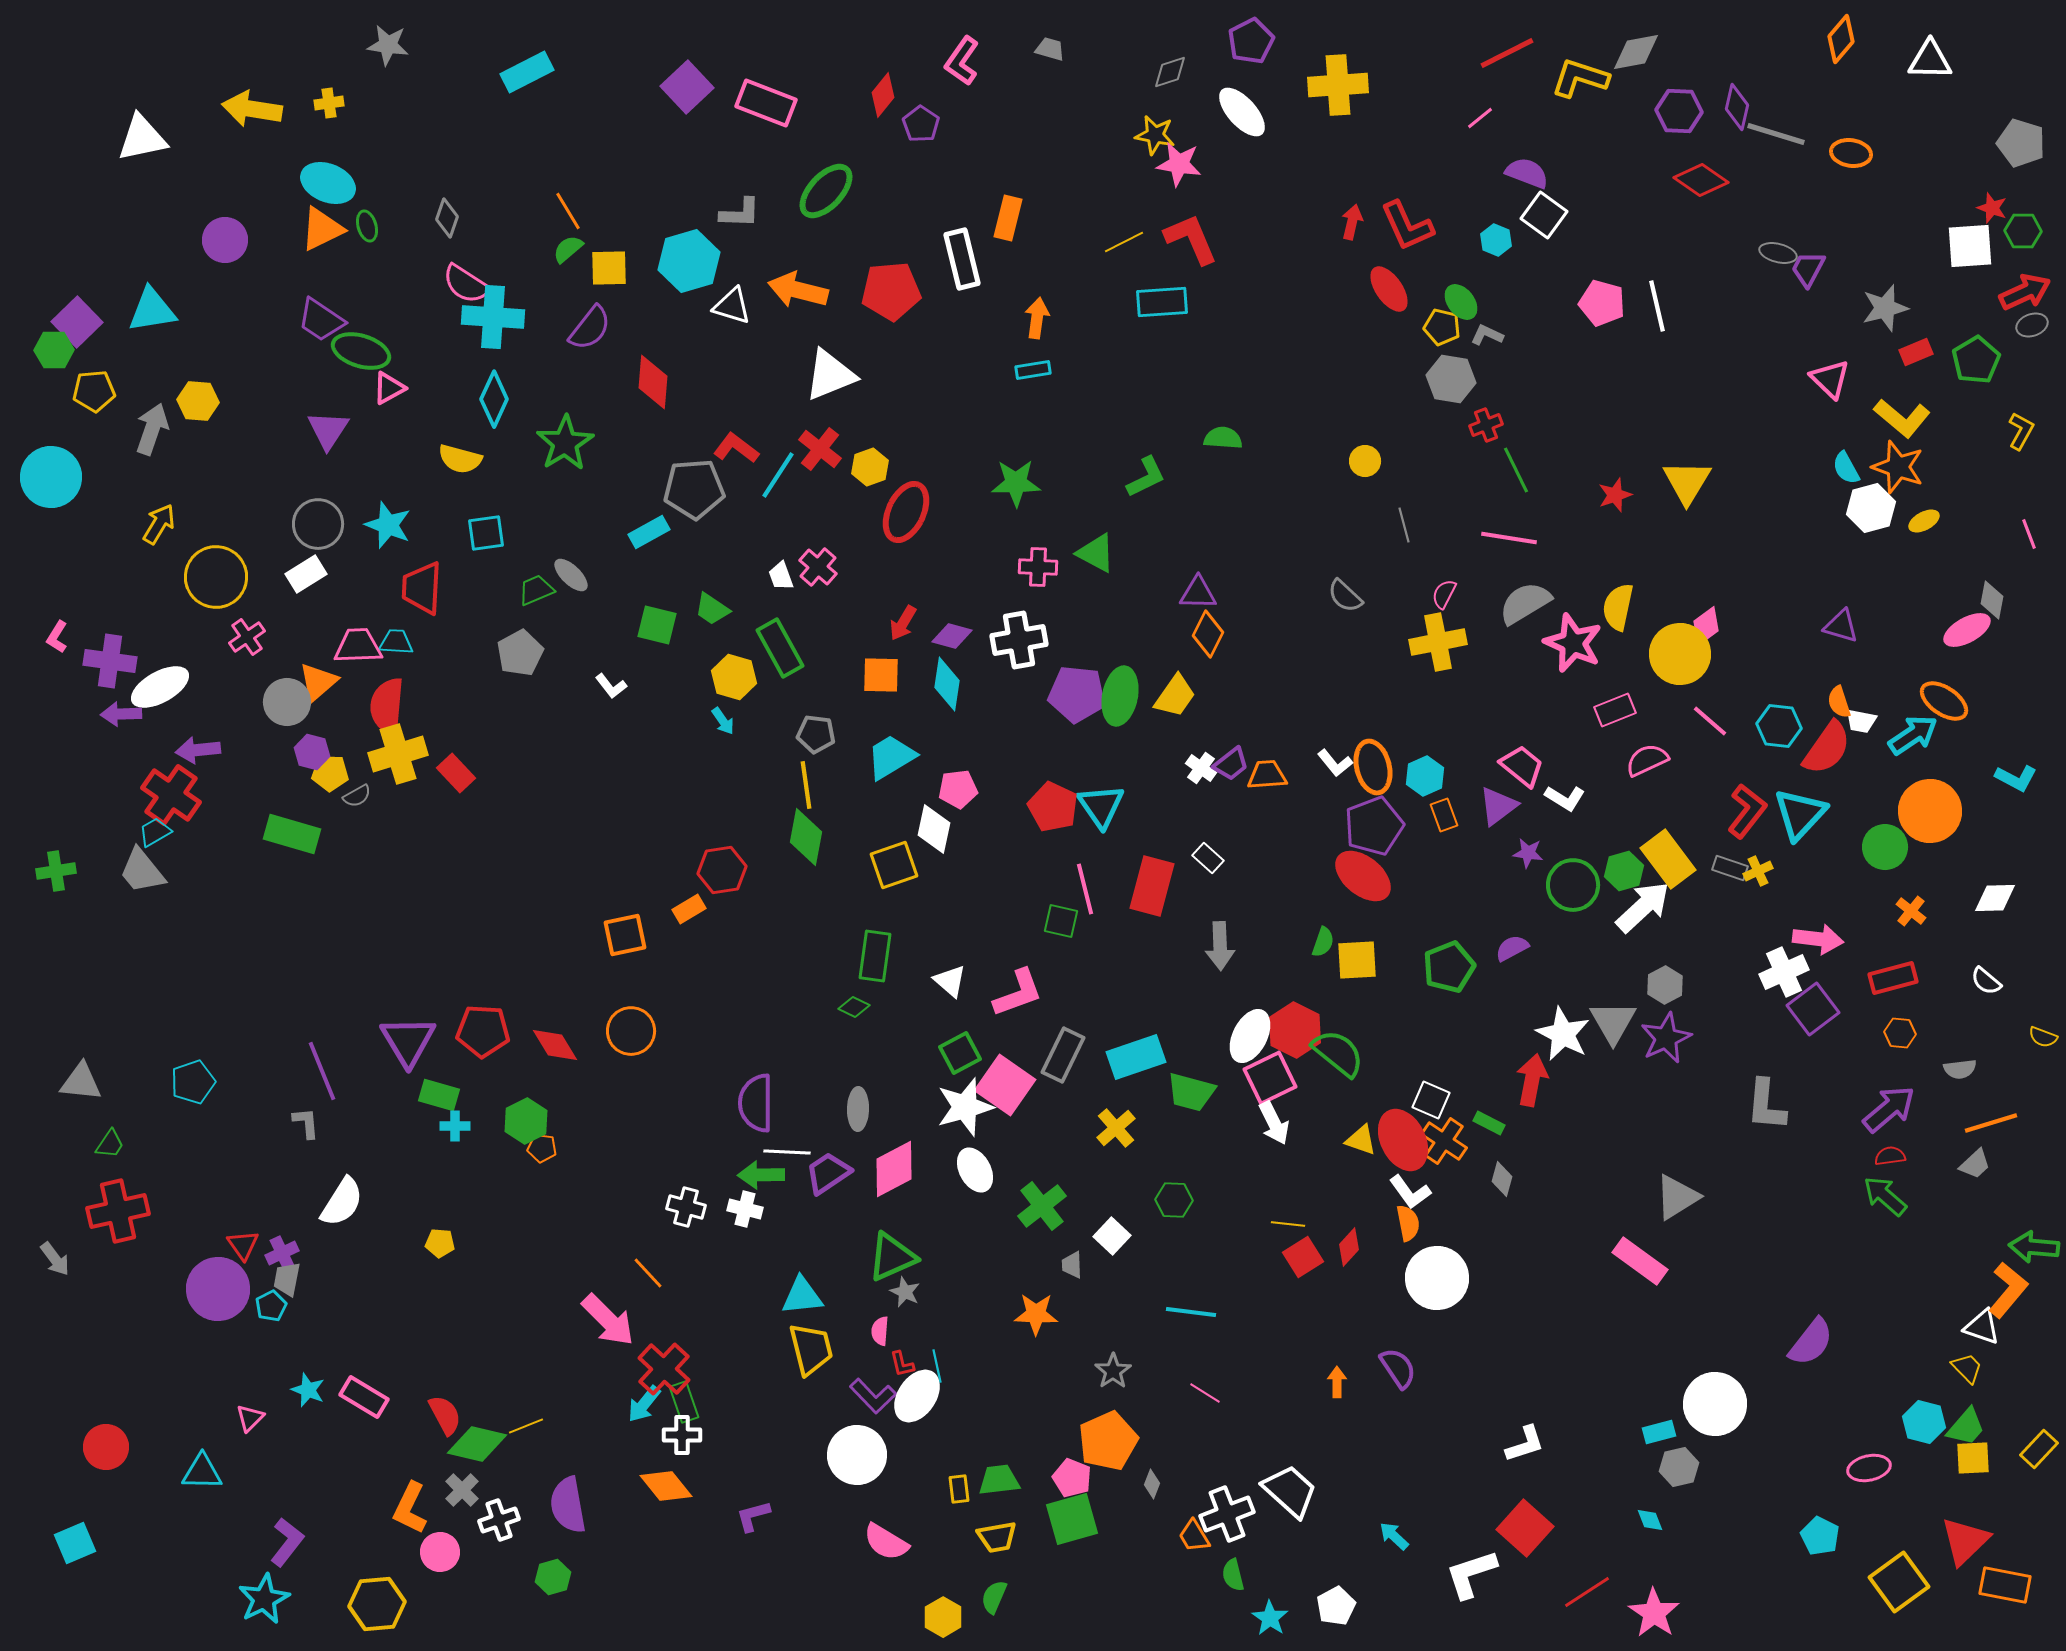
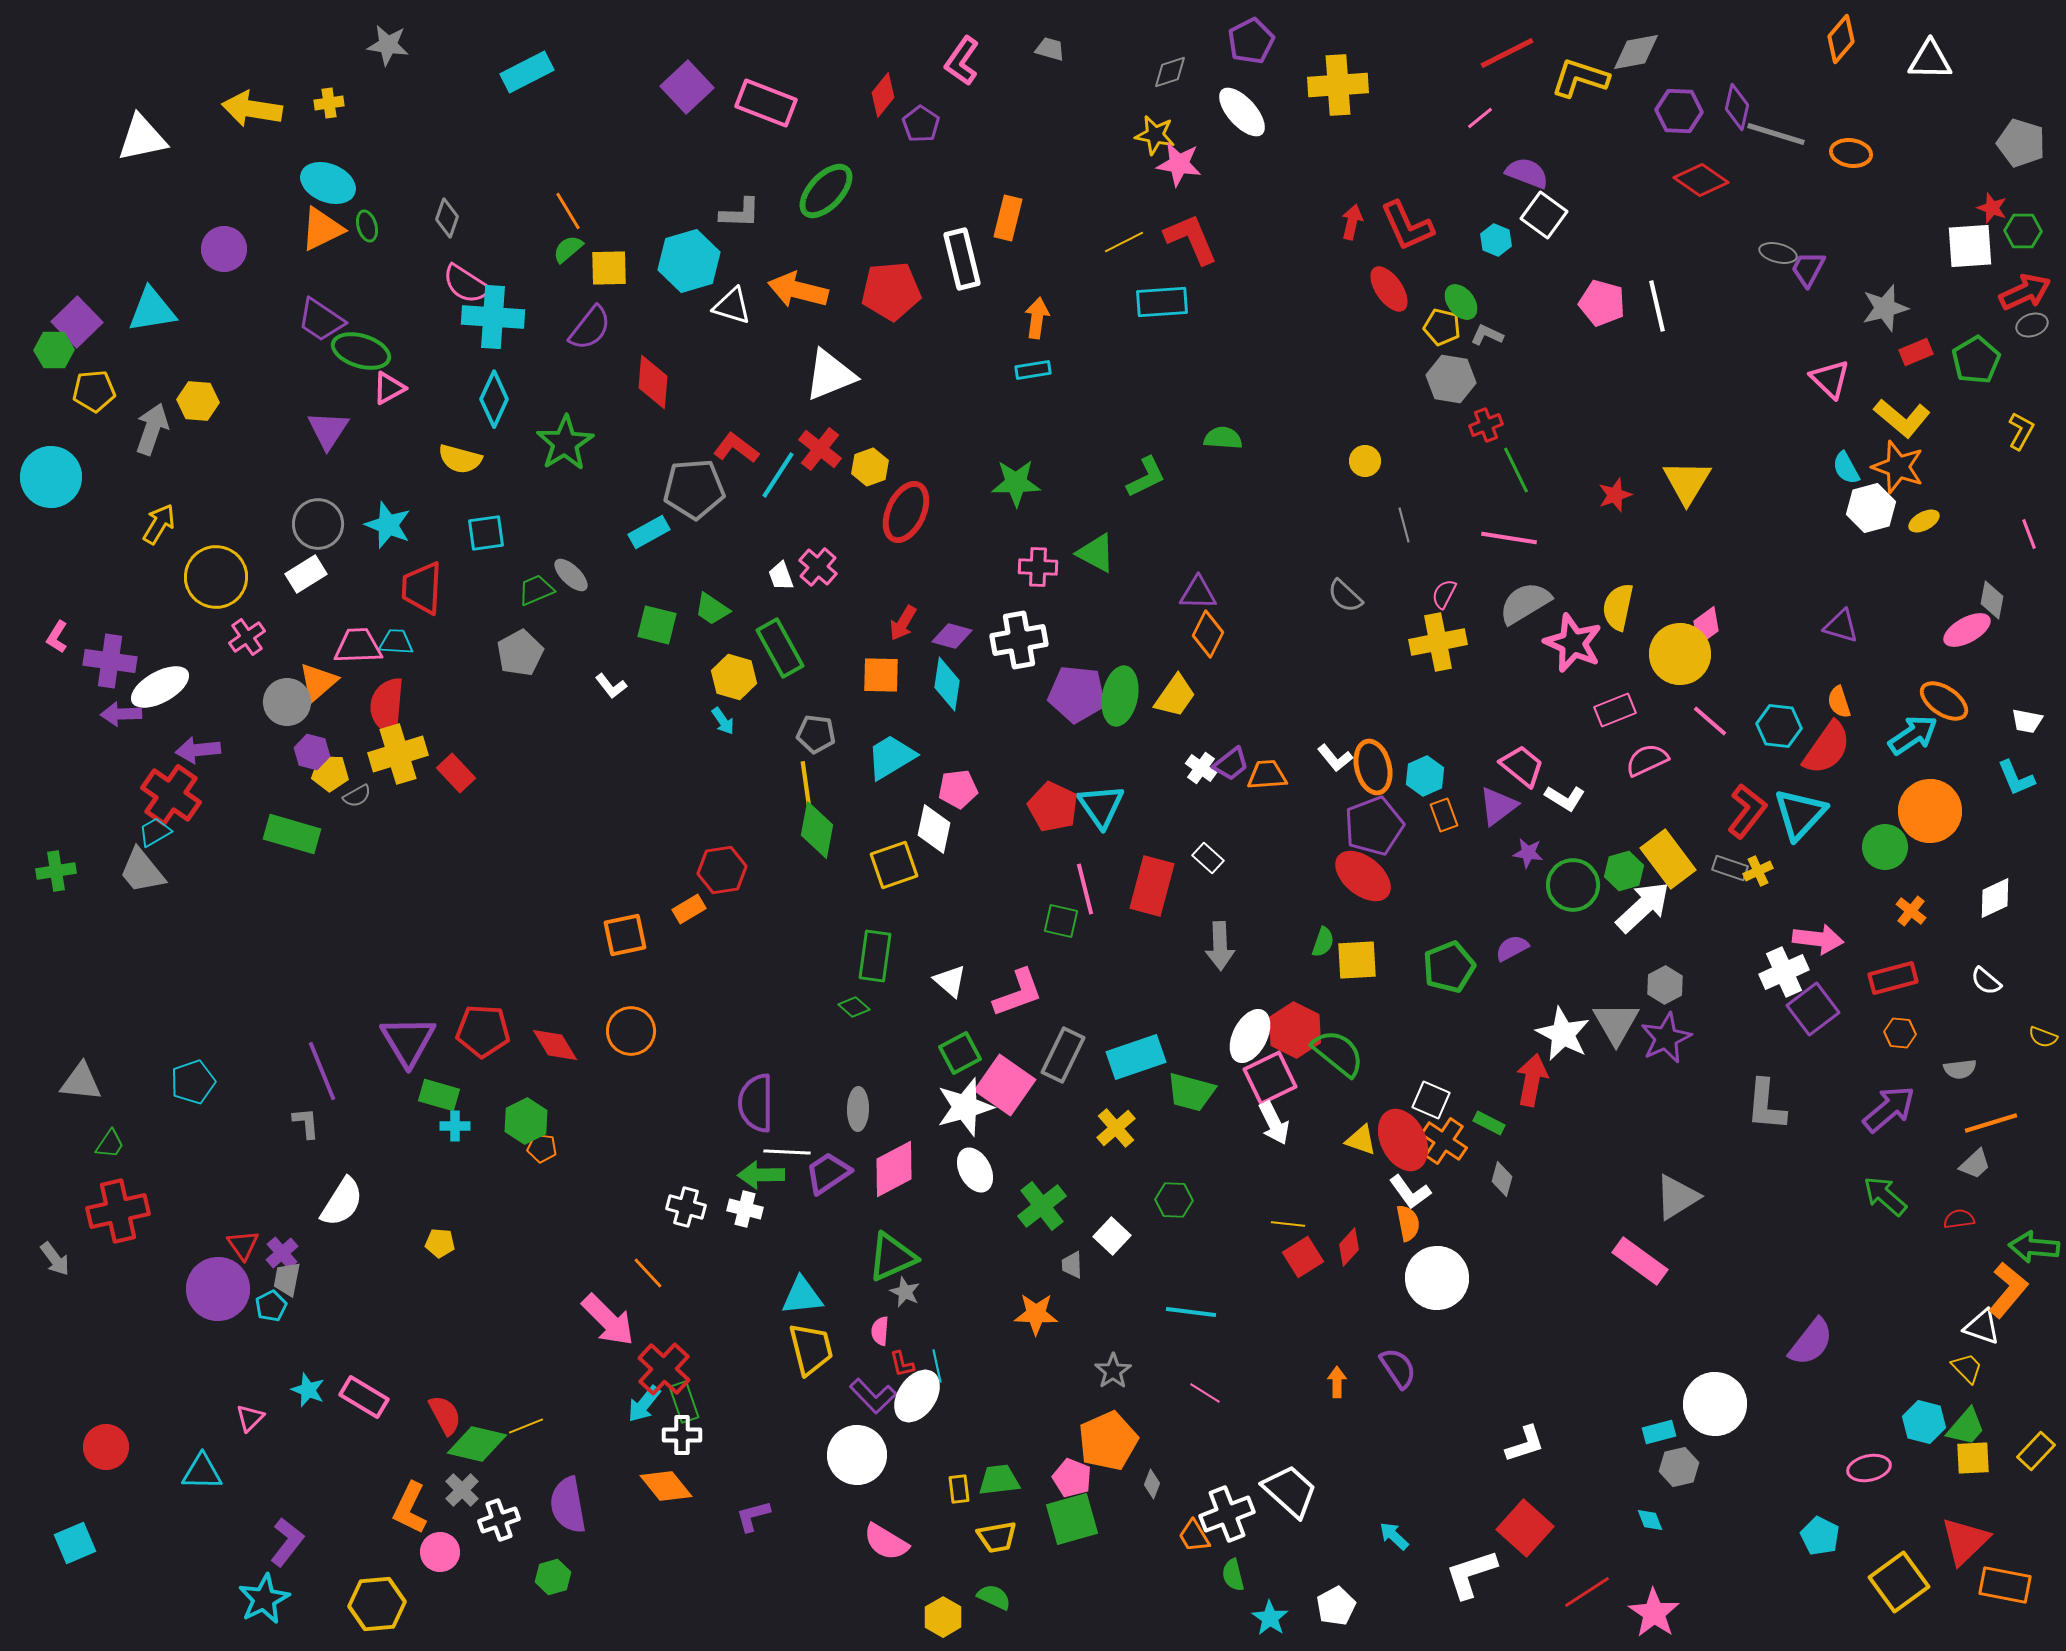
purple circle at (225, 240): moved 1 px left, 9 px down
white trapezoid at (1861, 721): moved 166 px right
white L-shape at (1335, 763): moved 5 px up
cyan L-shape at (2016, 778): rotated 39 degrees clockwise
green diamond at (806, 837): moved 11 px right, 7 px up
white diamond at (1995, 898): rotated 24 degrees counterclockwise
green diamond at (854, 1007): rotated 16 degrees clockwise
gray triangle at (1613, 1022): moved 3 px right, 1 px down
red semicircle at (1890, 1156): moved 69 px right, 63 px down
purple cross at (282, 1253): rotated 16 degrees counterclockwise
yellow rectangle at (2039, 1449): moved 3 px left, 2 px down
green semicircle at (994, 1597): rotated 92 degrees clockwise
